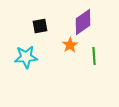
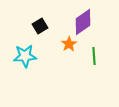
black square: rotated 21 degrees counterclockwise
orange star: moved 1 px left, 1 px up
cyan star: moved 1 px left, 1 px up
